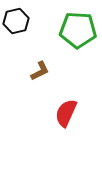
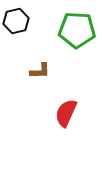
green pentagon: moved 1 px left
brown L-shape: rotated 25 degrees clockwise
